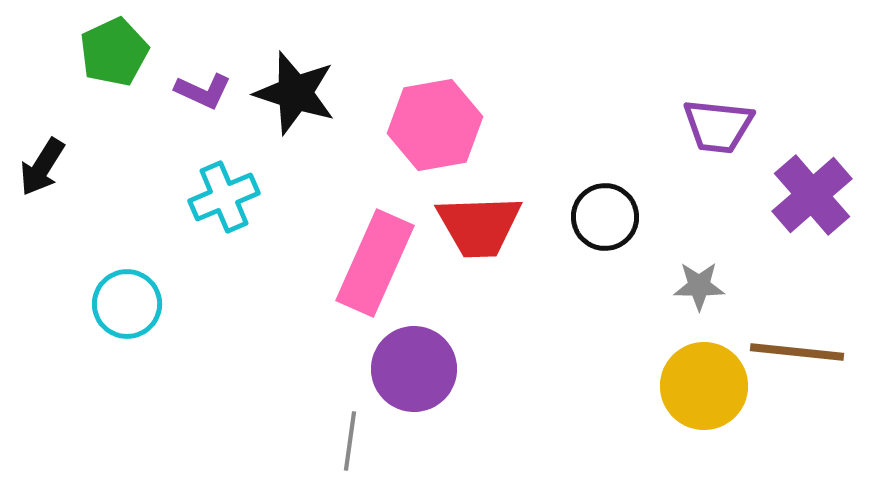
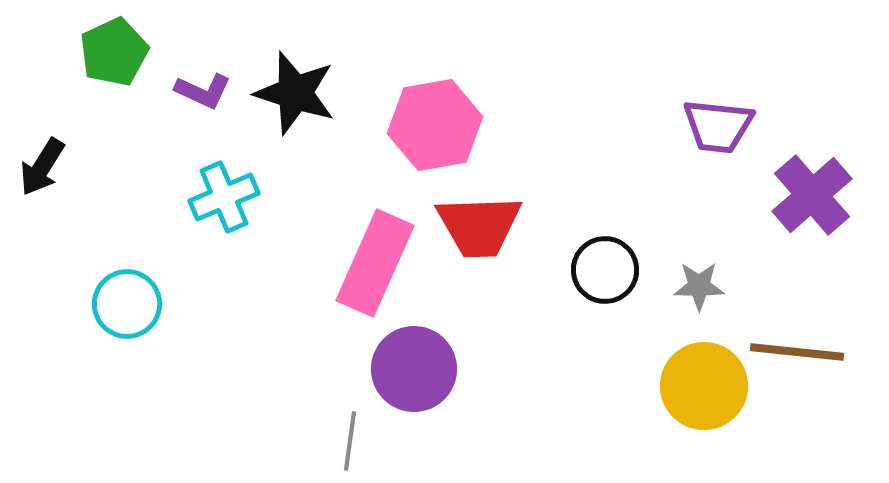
black circle: moved 53 px down
